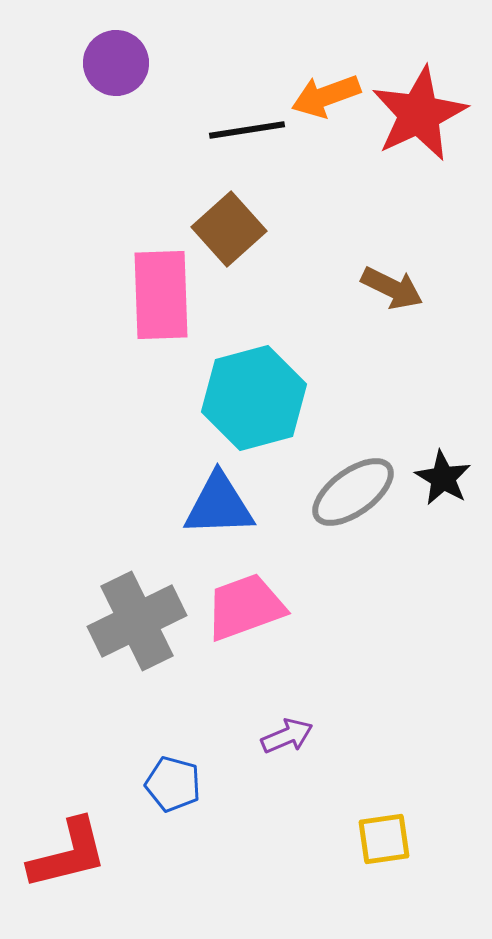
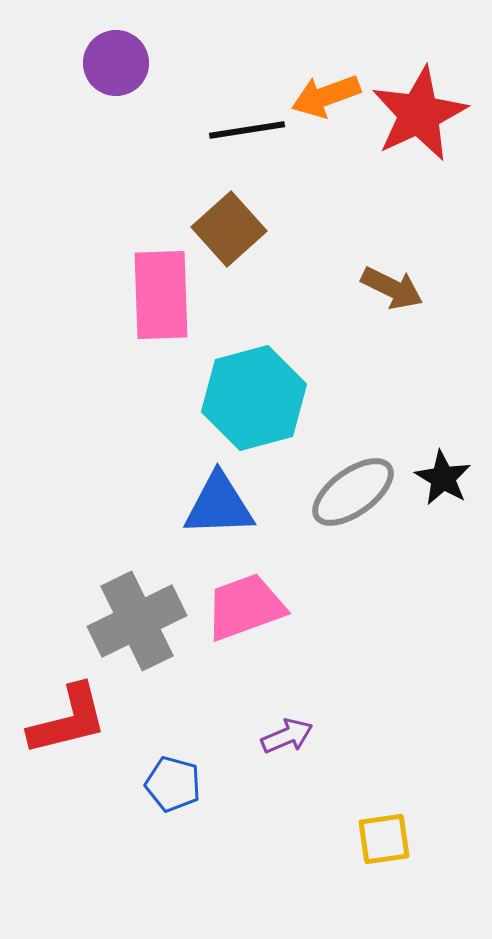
red L-shape: moved 134 px up
